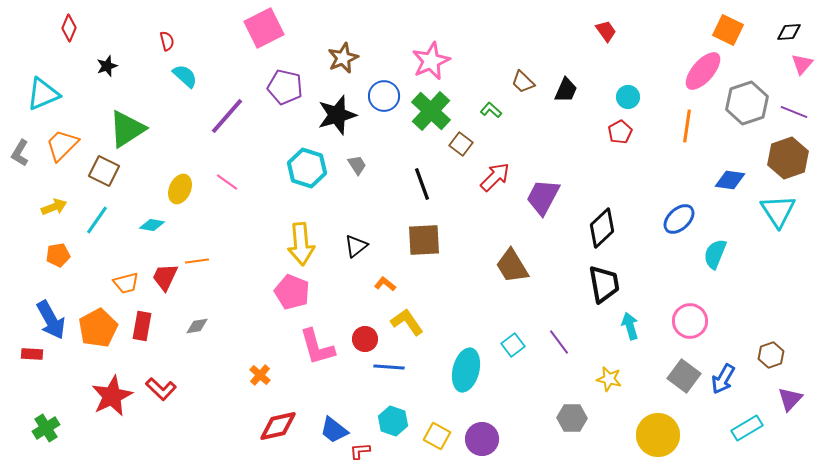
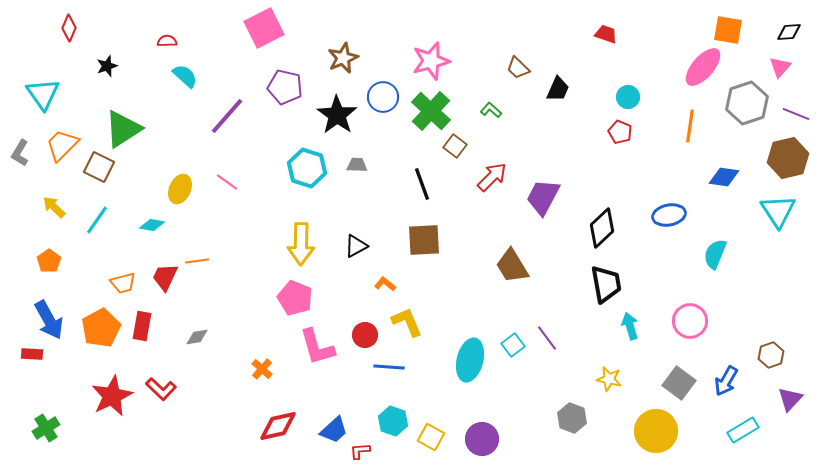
orange square at (728, 30): rotated 16 degrees counterclockwise
red trapezoid at (606, 31): moved 3 px down; rotated 35 degrees counterclockwise
red semicircle at (167, 41): rotated 78 degrees counterclockwise
pink star at (431, 61): rotated 9 degrees clockwise
pink triangle at (802, 64): moved 22 px left, 3 px down
pink ellipse at (703, 71): moved 4 px up
brown trapezoid at (523, 82): moved 5 px left, 14 px up
black trapezoid at (566, 90): moved 8 px left, 1 px up
cyan triangle at (43, 94): rotated 42 degrees counterclockwise
blue circle at (384, 96): moved 1 px left, 1 px down
purple line at (794, 112): moved 2 px right, 2 px down
black star at (337, 115): rotated 21 degrees counterclockwise
orange line at (687, 126): moved 3 px right
green triangle at (127, 129): moved 4 px left
red pentagon at (620, 132): rotated 20 degrees counterclockwise
brown square at (461, 144): moved 6 px left, 2 px down
brown hexagon at (788, 158): rotated 6 degrees clockwise
gray trapezoid at (357, 165): rotated 55 degrees counterclockwise
brown square at (104, 171): moved 5 px left, 4 px up
red arrow at (495, 177): moved 3 px left
blue diamond at (730, 180): moved 6 px left, 3 px up
yellow arrow at (54, 207): rotated 115 degrees counterclockwise
blue ellipse at (679, 219): moved 10 px left, 4 px up; rotated 32 degrees clockwise
yellow arrow at (301, 244): rotated 6 degrees clockwise
black triangle at (356, 246): rotated 10 degrees clockwise
orange pentagon at (58, 255): moved 9 px left, 6 px down; rotated 25 degrees counterclockwise
orange trapezoid at (126, 283): moved 3 px left
black trapezoid at (604, 284): moved 2 px right
pink pentagon at (292, 292): moved 3 px right, 6 px down
blue arrow at (51, 320): moved 2 px left
yellow L-shape at (407, 322): rotated 12 degrees clockwise
gray diamond at (197, 326): moved 11 px down
orange pentagon at (98, 328): moved 3 px right
red circle at (365, 339): moved 4 px up
purple line at (559, 342): moved 12 px left, 4 px up
cyan ellipse at (466, 370): moved 4 px right, 10 px up
orange cross at (260, 375): moved 2 px right, 6 px up
gray square at (684, 376): moved 5 px left, 7 px down
blue arrow at (723, 379): moved 3 px right, 2 px down
gray hexagon at (572, 418): rotated 20 degrees clockwise
cyan rectangle at (747, 428): moved 4 px left, 2 px down
blue trapezoid at (334, 430): rotated 80 degrees counterclockwise
yellow circle at (658, 435): moved 2 px left, 4 px up
yellow square at (437, 436): moved 6 px left, 1 px down
